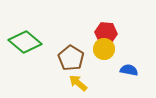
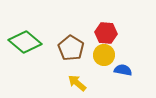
yellow circle: moved 6 px down
brown pentagon: moved 10 px up
blue semicircle: moved 6 px left
yellow arrow: moved 1 px left
